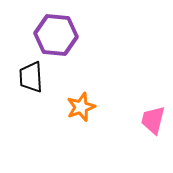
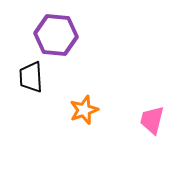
orange star: moved 3 px right, 3 px down
pink trapezoid: moved 1 px left
